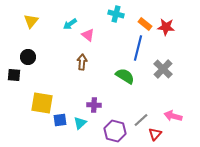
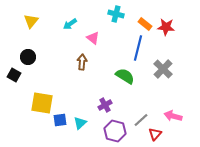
pink triangle: moved 5 px right, 3 px down
black square: rotated 24 degrees clockwise
purple cross: moved 11 px right; rotated 32 degrees counterclockwise
